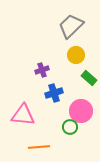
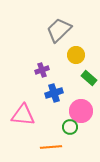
gray trapezoid: moved 12 px left, 4 px down
orange line: moved 12 px right
